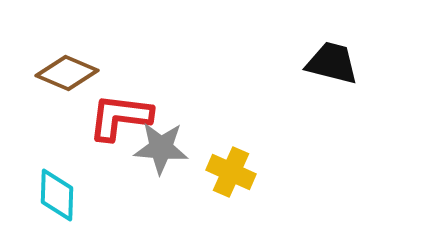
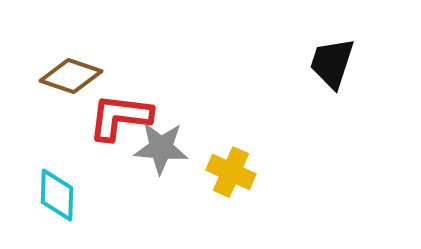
black trapezoid: rotated 86 degrees counterclockwise
brown diamond: moved 4 px right, 3 px down; rotated 4 degrees counterclockwise
